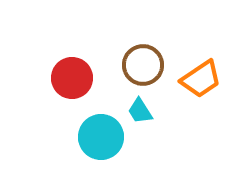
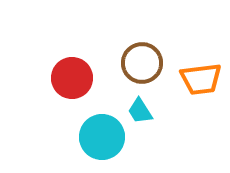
brown circle: moved 1 px left, 2 px up
orange trapezoid: rotated 27 degrees clockwise
cyan circle: moved 1 px right
